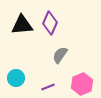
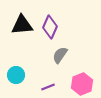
purple diamond: moved 4 px down
cyan circle: moved 3 px up
